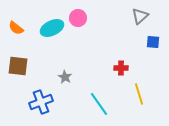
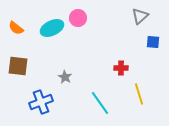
cyan line: moved 1 px right, 1 px up
